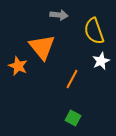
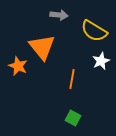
yellow semicircle: rotated 40 degrees counterclockwise
orange line: rotated 18 degrees counterclockwise
